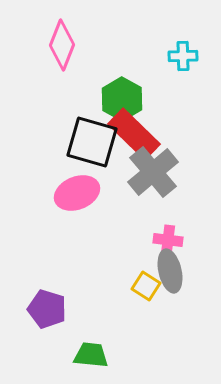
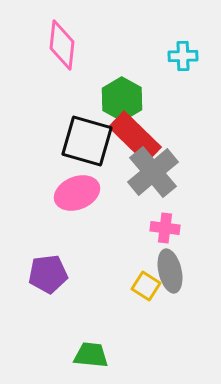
pink diamond: rotated 15 degrees counterclockwise
red rectangle: moved 1 px right, 3 px down
black square: moved 5 px left, 1 px up
pink cross: moved 3 px left, 12 px up
purple pentagon: moved 1 px right, 35 px up; rotated 24 degrees counterclockwise
